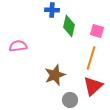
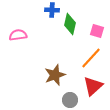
green diamond: moved 1 px right, 2 px up
pink semicircle: moved 11 px up
orange line: rotated 25 degrees clockwise
